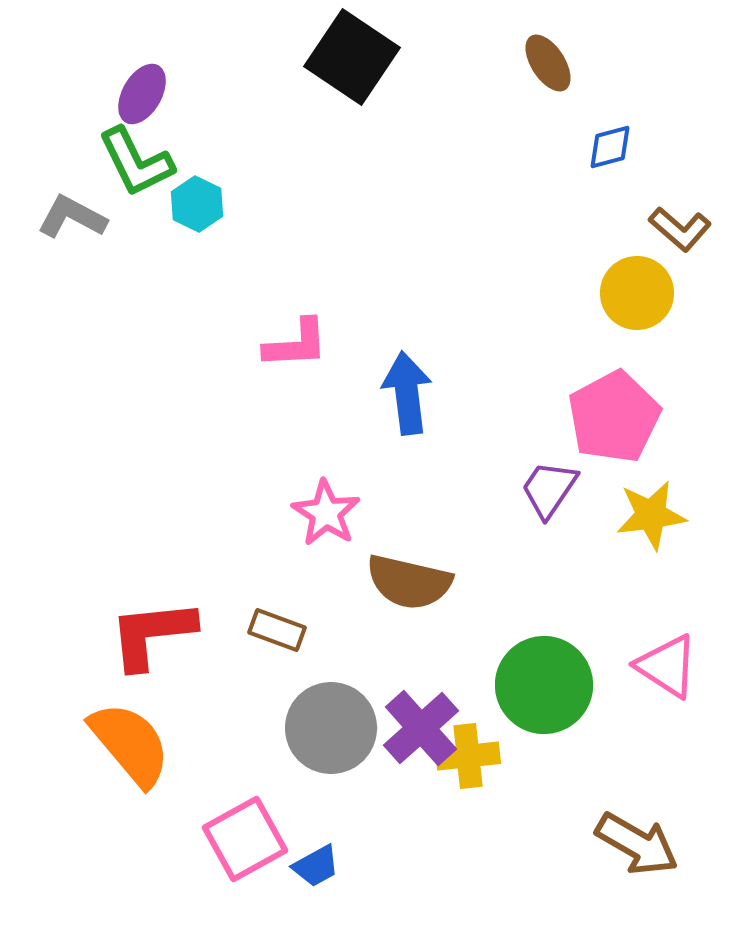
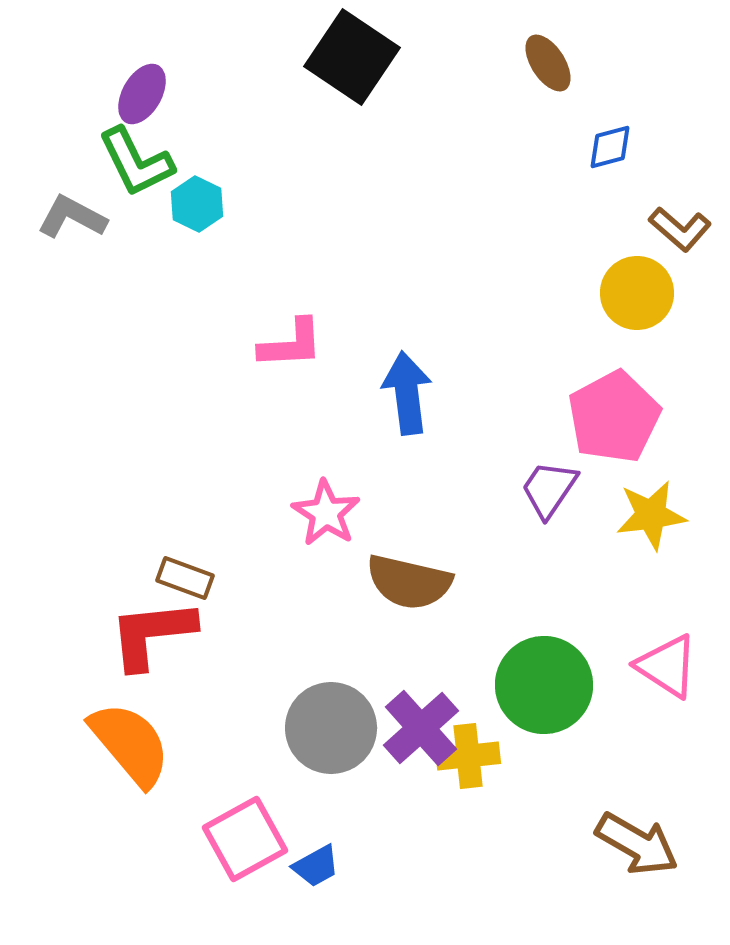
pink L-shape: moved 5 px left
brown rectangle: moved 92 px left, 52 px up
